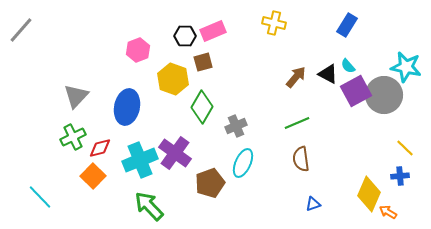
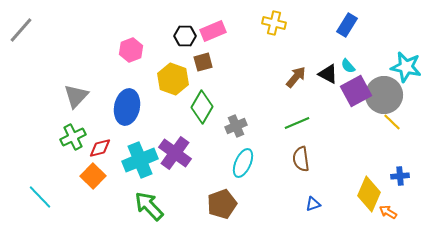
pink hexagon: moved 7 px left
yellow line: moved 13 px left, 26 px up
brown pentagon: moved 12 px right, 21 px down
